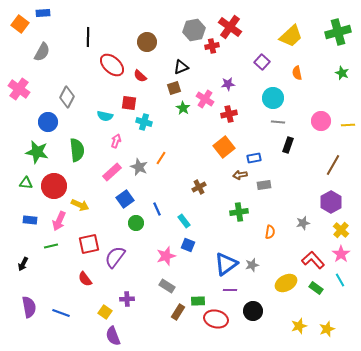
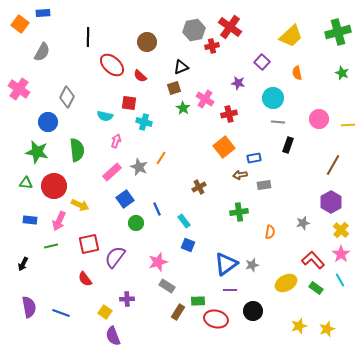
purple star at (228, 84): moved 10 px right, 1 px up; rotated 16 degrees clockwise
pink circle at (321, 121): moved 2 px left, 2 px up
pink star at (166, 256): moved 8 px left, 6 px down
